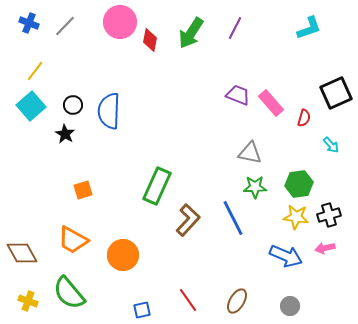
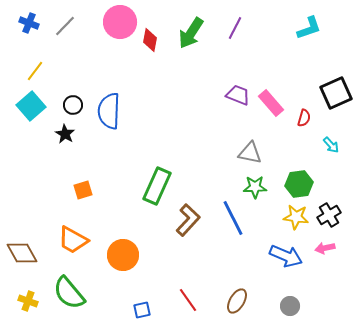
black cross: rotated 15 degrees counterclockwise
